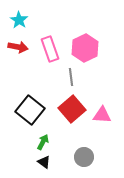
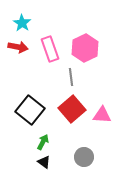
cyan star: moved 3 px right, 3 px down
